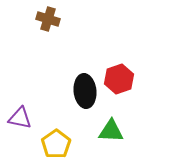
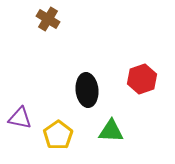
brown cross: rotated 15 degrees clockwise
red hexagon: moved 23 px right
black ellipse: moved 2 px right, 1 px up
yellow pentagon: moved 2 px right, 9 px up
